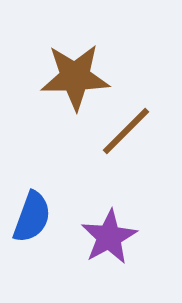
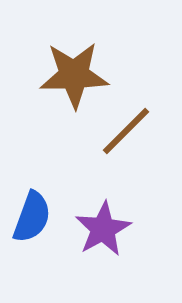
brown star: moved 1 px left, 2 px up
purple star: moved 6 px left, 8 px up
